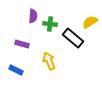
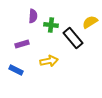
green cross: moved 1 px right, 1 px down
black rectangle: rotated 10 degrees clockwise
purple rectangle: rotated 32 degrees counterclockwise
yellow arrow: rotated 102 degrees clockwise
